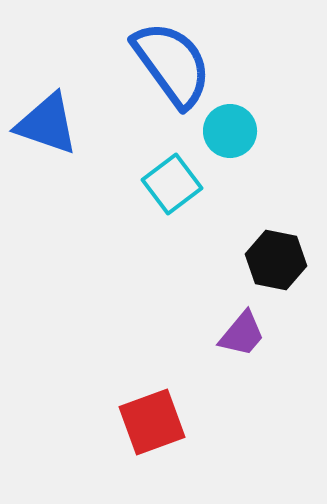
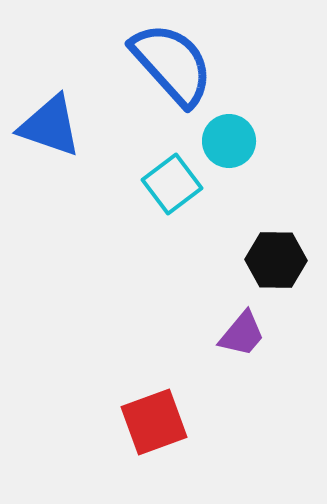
blue semicircle: rotated 6 degrees counterclockwise
blue triangle: moved 3 px right, 2 px down
cyan circle: moved 1 px left, 10 px down
black hexagon: rotated 10 degrees counterclockwise
red square: moved 2 px right
